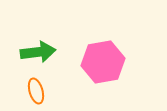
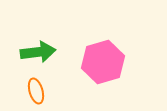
pink hexagon: rotated 6 degrees counterclockwise
